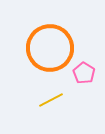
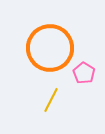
yellow line: rotated 35 degrees counterclockwise
